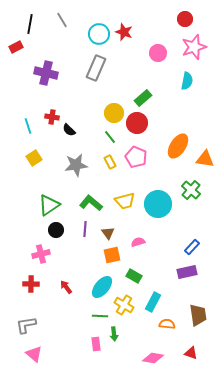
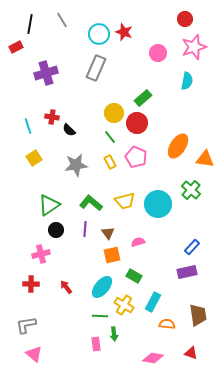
purple cross at (46, 73): rotated 30 degrees counterclockwise
